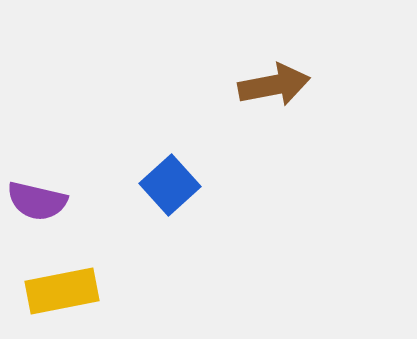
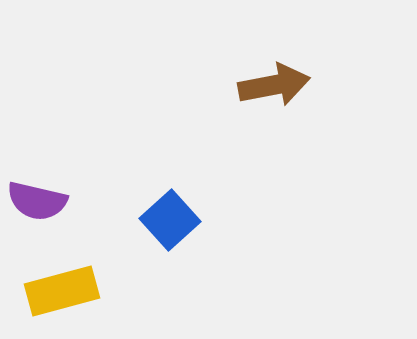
blue square: moved 35 px down
yellow rectangle: rotated 4 degrees counterclockwise
